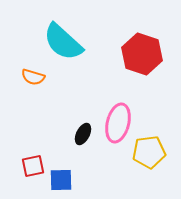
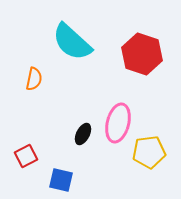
cyan semicircle: moved 9 px right
orange semicircle: moved 1 px right, 2 px down; rotated 95 degrees counterclockwise
red square: moved 7 px left, 10 px up; rotated 15 degrees counterclockwise
blue square: rotated 15 degrees clockwise
